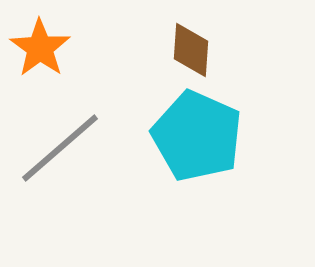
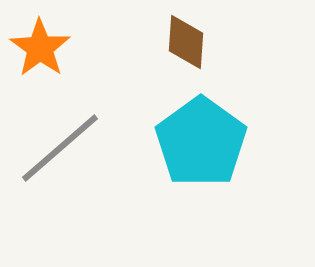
brown diamond: moved 5 px left, 8 px up
cyan pentagon: moved 4 px right, 6 px down; rotated 12 degrees clockwise
